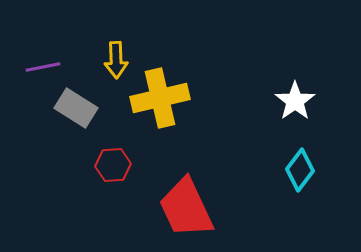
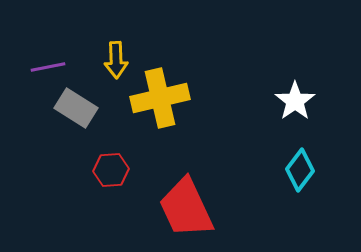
purple line: moved 5 px right
red hexagon: moved 2 px left, 5 px down
